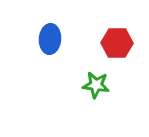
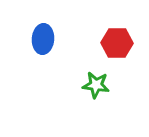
blue ellipse: moved 7 px left
